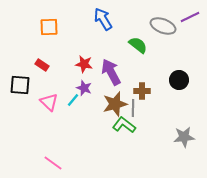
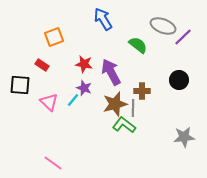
purple line: moved 7 px left, 20 px down; rotated 18 degrees counterclockwise
orange square: moved 5 px right, 10 px down; rotated 18 degrees counterclockwise
